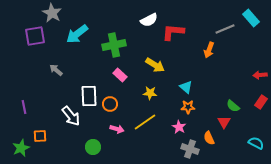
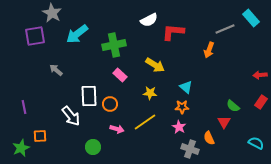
orange star: moved 6 px left
